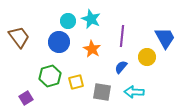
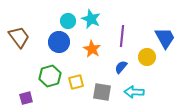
purple square: rotated 16 degrees clockwise
